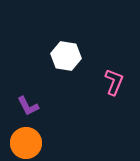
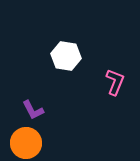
pink L-shape: moved 1 px right
purple L-shape: moved 5 px right, 4 px down
